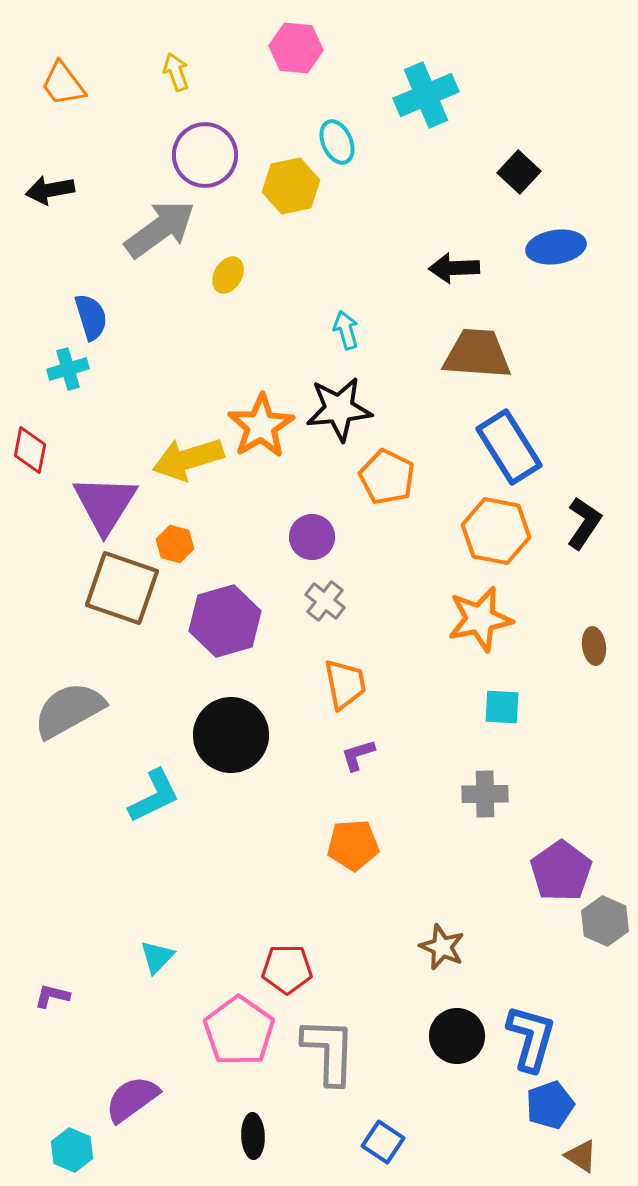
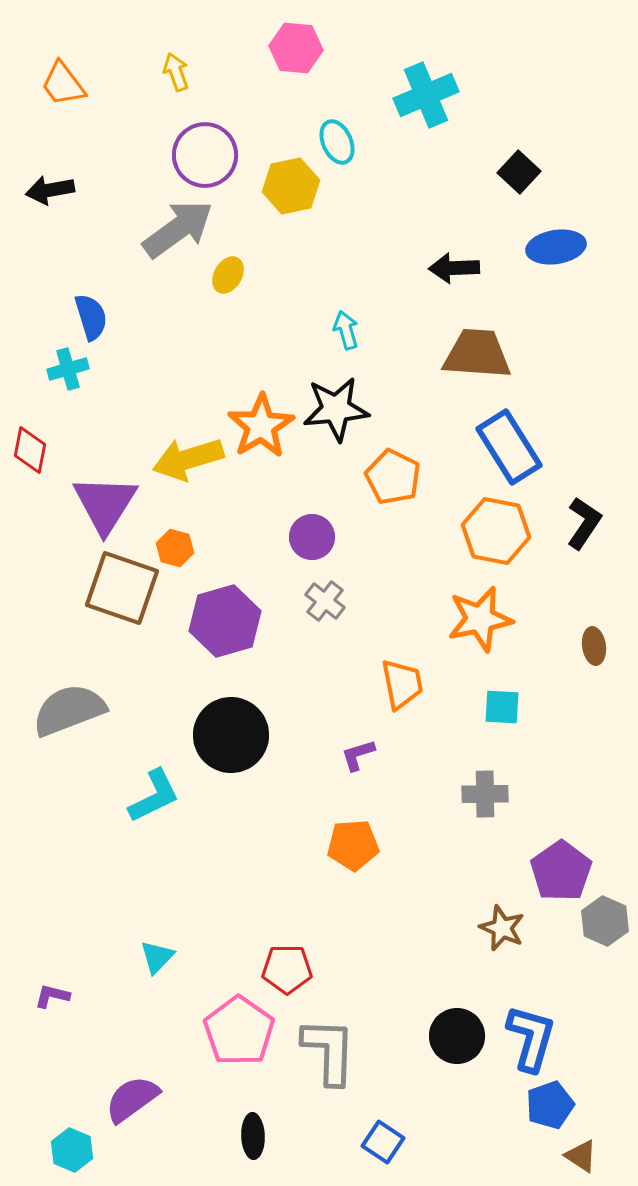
gray arrow at (160, 229): moved 18 px right
black star at (339, 409): moved 3 px left
orange pentagon at (387, 477): moved 6 px right
orange hexagon at (175, 544): moved 4 px down
orange trapezoid at (345, 684): moved 57 px right
gray semicircle at (69, 710): rotated 8 degrees clockwise
brown star at (442, 947): moved 60 px right, 19 px up
